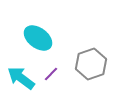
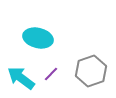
cyan ellipse: rotated 24 degrees counterclockwise
gray hexagon: moved 7 px down
